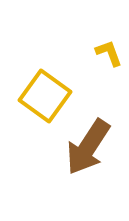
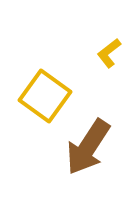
yellow L-shape: rotated 108 degrees counterclockwise
